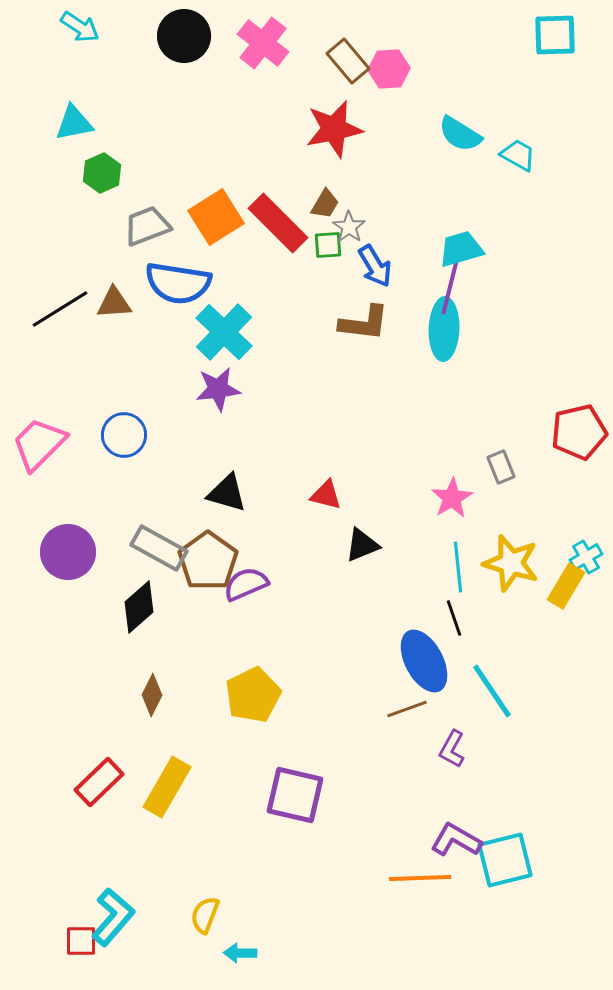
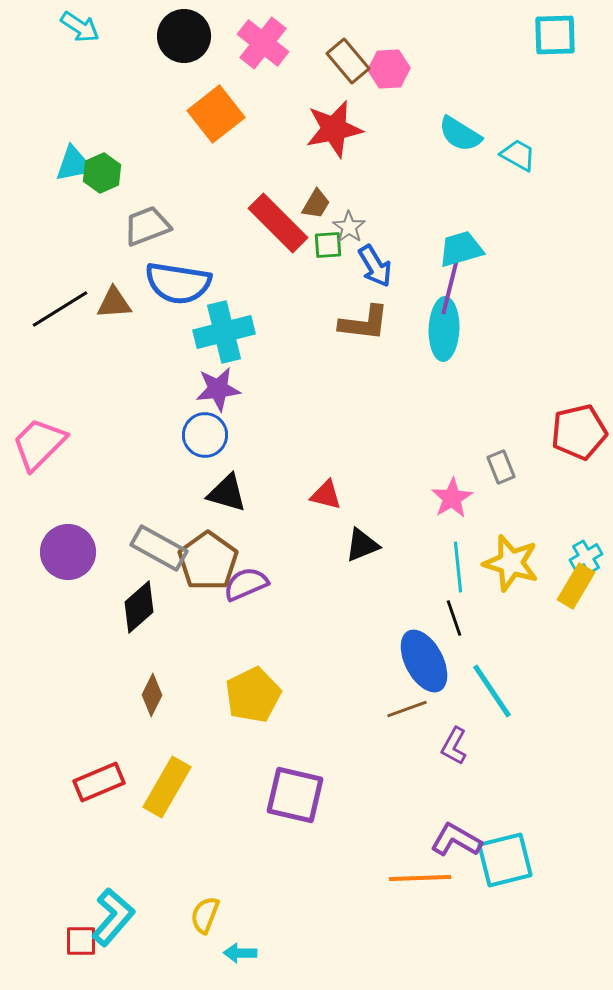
cyan triangle at (74, 123): moved 41 px down
brown trapezoid at (325, 204): moved 9 px left
orange square at (216, 217): moved 103 px up; rotated 6 degrees counterclockwise
cyan cross at (224, 332): rotated 32 degrees clockwise
blue circle at (124, 435): moved 81 px right
yellow rectangle at (566, 586): moved 10 px right
purple L-shape at (452, 749): moved 2 px right, 3 px up
red rectangle at (99, 782): rotated 21 degrees clockwise
